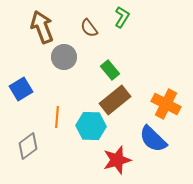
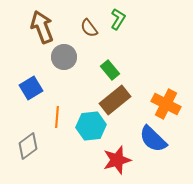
green L-shape: moved 4 px left, 2 px down
blue square: moved 10 px right, 1 px up
cyan hexagon: rotated 8 degrees counterclockwise
